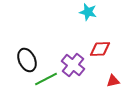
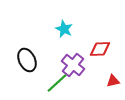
cyan star: moved 24 px left, 17 px down; rotated 12 degrees clockwise
green line: moved 11 px right, 4 px down; rotated 15 degrees counterclockwise
